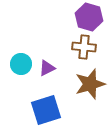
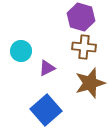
purple hexagon: moved 8 px left
cyan circle: moved 13 px up
brown star: moved 1 px up
blue square: rotated 24 degrees counterclockwise
